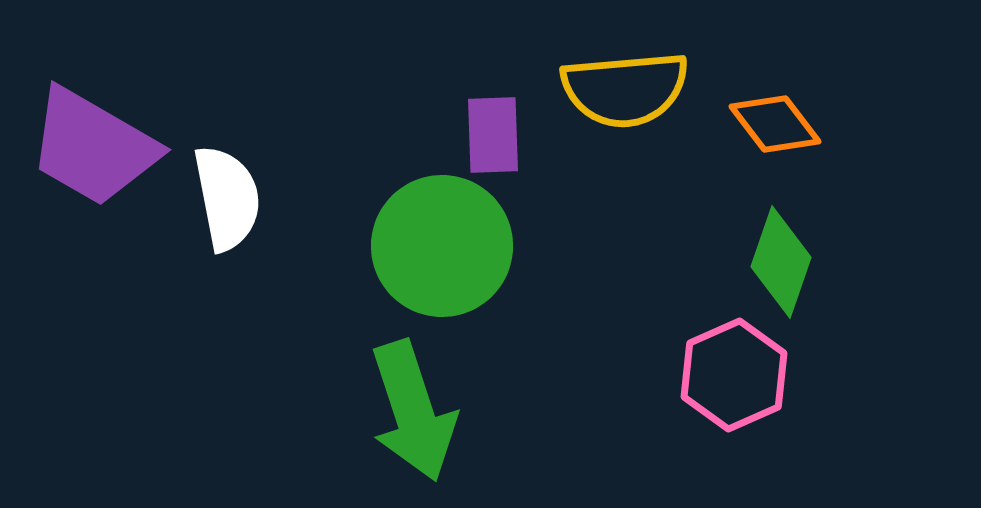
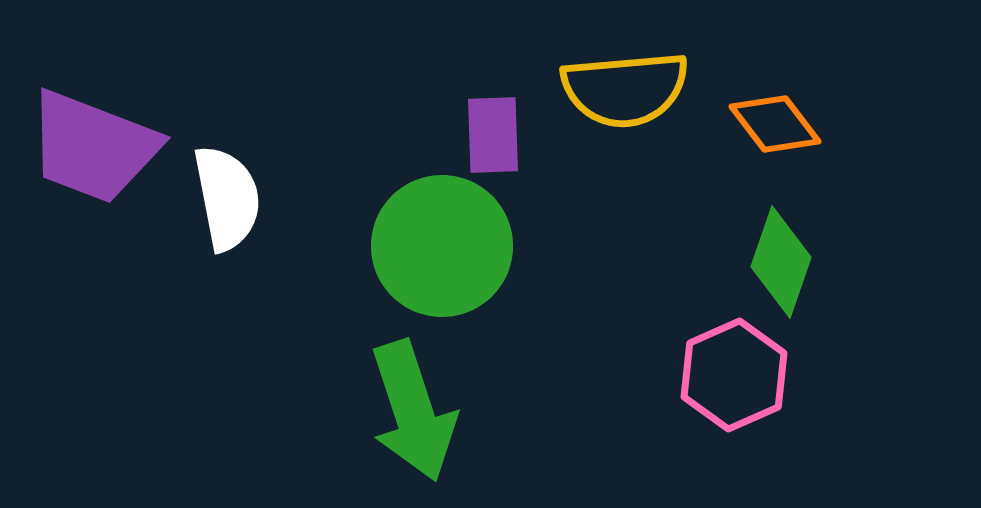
purple trapezoid: rotated 9 degrees counterclockwise
